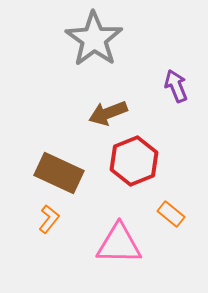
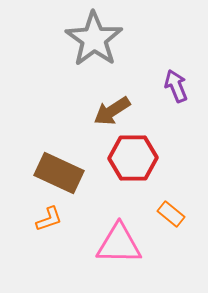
brown arrow: moved 4 px right, 2 px up; rotated 12 degrees counterclockwise
red hexagon: moved 1 px left, 3 px up; rotated 21 degrees clockwise
orange L-shape: rotated 32 degrees clockwise
